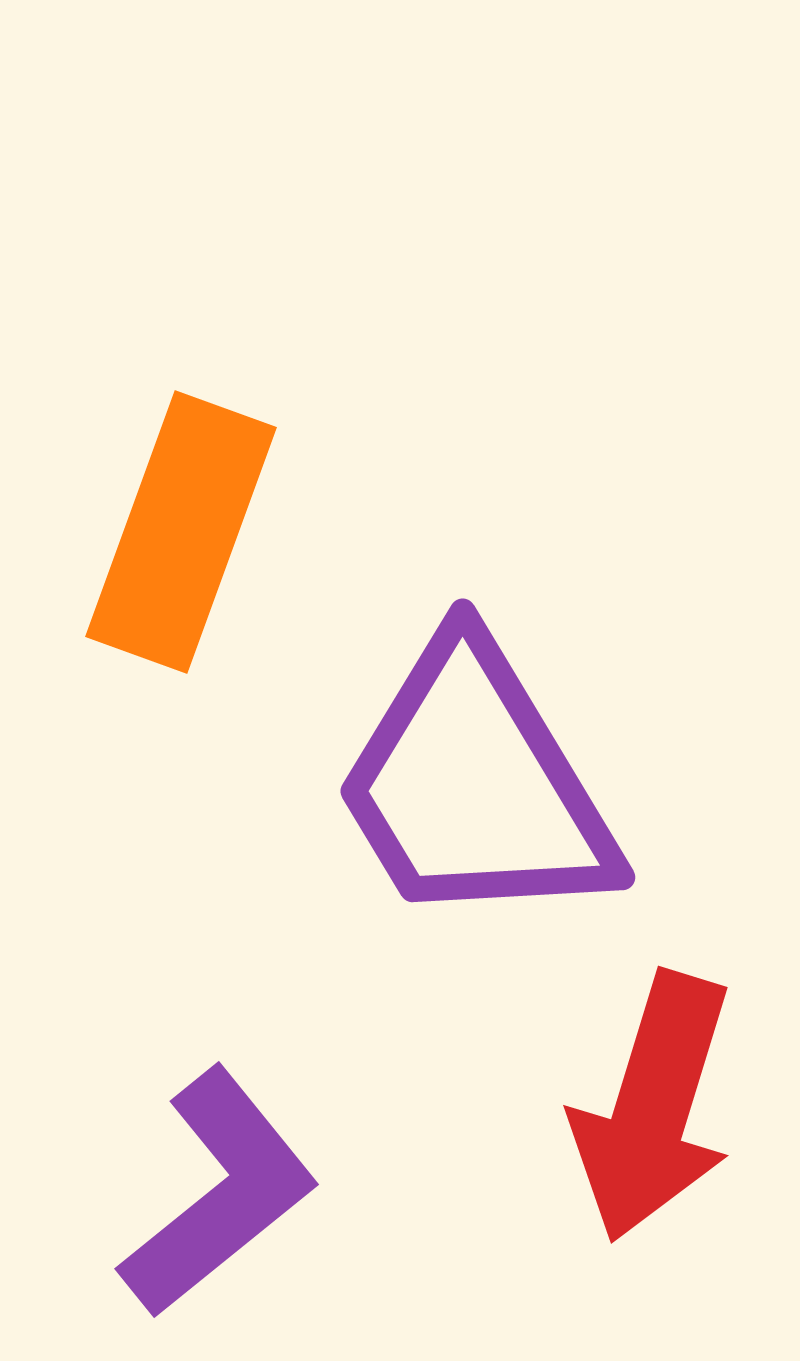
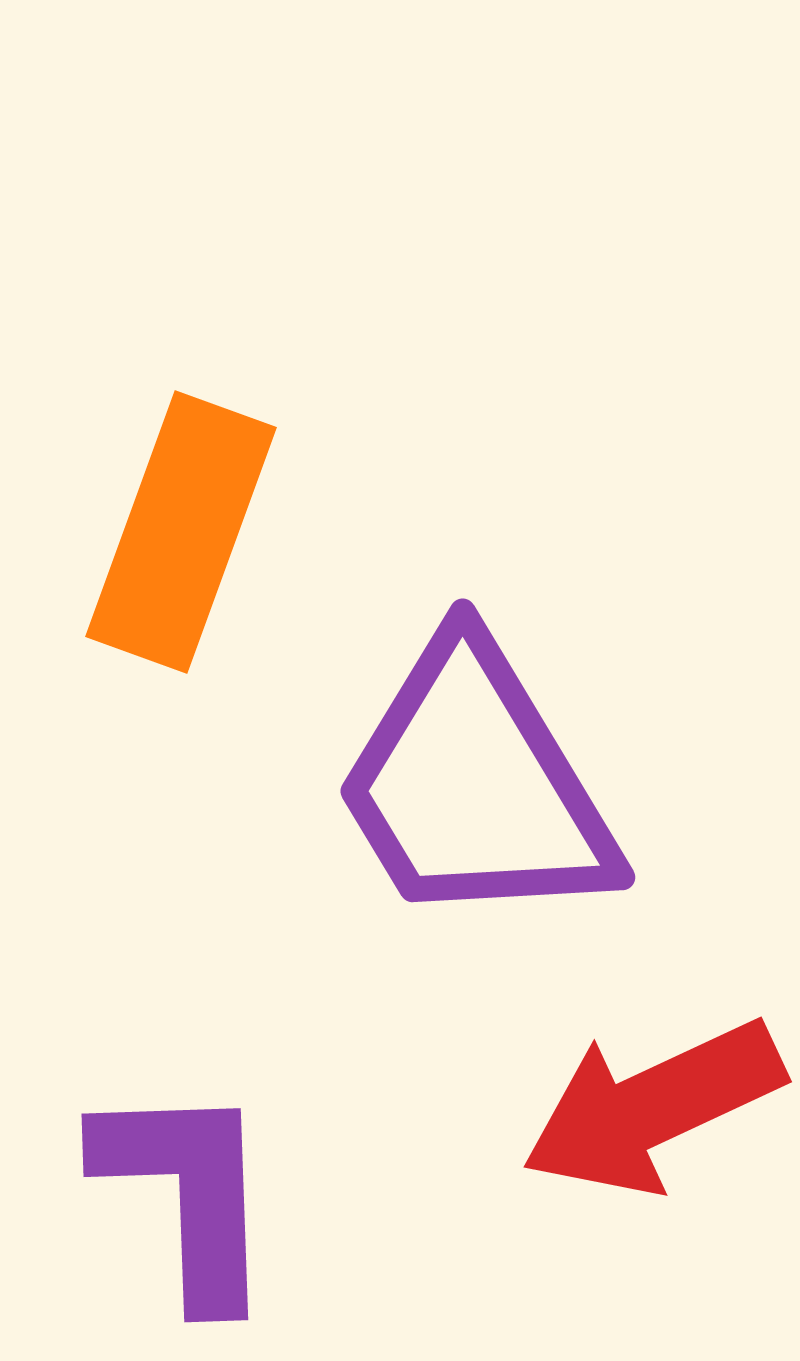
red arrow: rotated 48 degrees clockwise
purple L-shape: moved 32 px left; rotated 53 degrees counterclockwise
